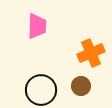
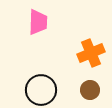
pink trapezoid: moved 1 px right, 4 px up
brown circle: moved 9 px right, 4 px down
